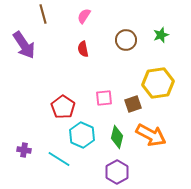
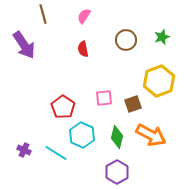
green star: moved 1 px right, 2 px down
yellow hexagon: moved 1 px right, 2 px up; rotated 12 degrees counterclockwise
purple cross: rotated 16 degrees clockwise
cyan line: moved 3 px left, 6 px up
